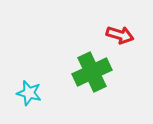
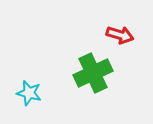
green cross: moved 1 px right, 1 px down
